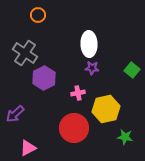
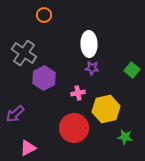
orange circle: moved 6 px right
gray cross: moved 1 px left
